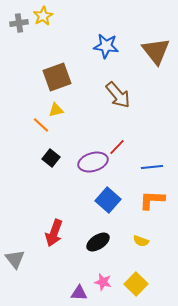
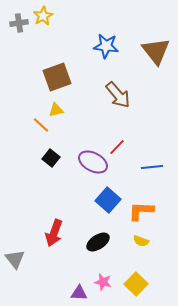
purple ellipse: rotated 44 degrees clockwise
orange L-shape: moved 11 px left, 11 px down
